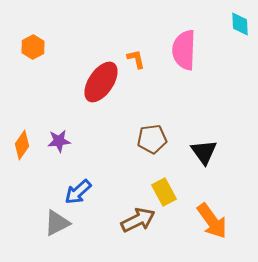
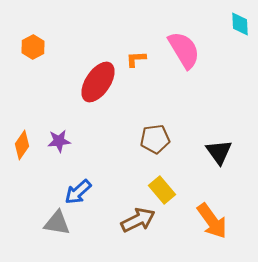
pink semicircle: rotated 147 degrees clockwise
orange L-shape: rotated 80 degrees counterclockwise
red ellipse: moved 3 px left
brown pentagon: moved 3 px right
black triangle: moved 15 px right
yellow rectangle: moved 2 px left, 2 px up; rotated 12 degrees counterclockwise
gray triangle: rotated 36 degrees clockwise
